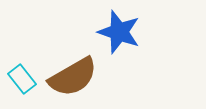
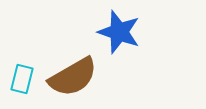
cyan rectangle: rotated 52 degrees clockwise
